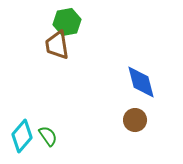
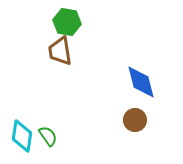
green hexagon: rotated 20 degrees clockwise
brown trapezoid: moved 3 px right, 6 px down
cyan diamond: rotated 32 degrees counterclockwise
